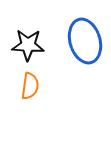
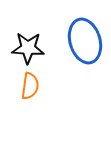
black star: moved 3 px down
